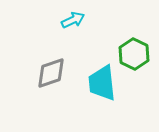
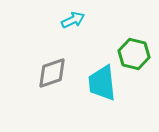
green hexagon: rotated 12 degrees counterclockwise
gray diamond: moved 1 px right
